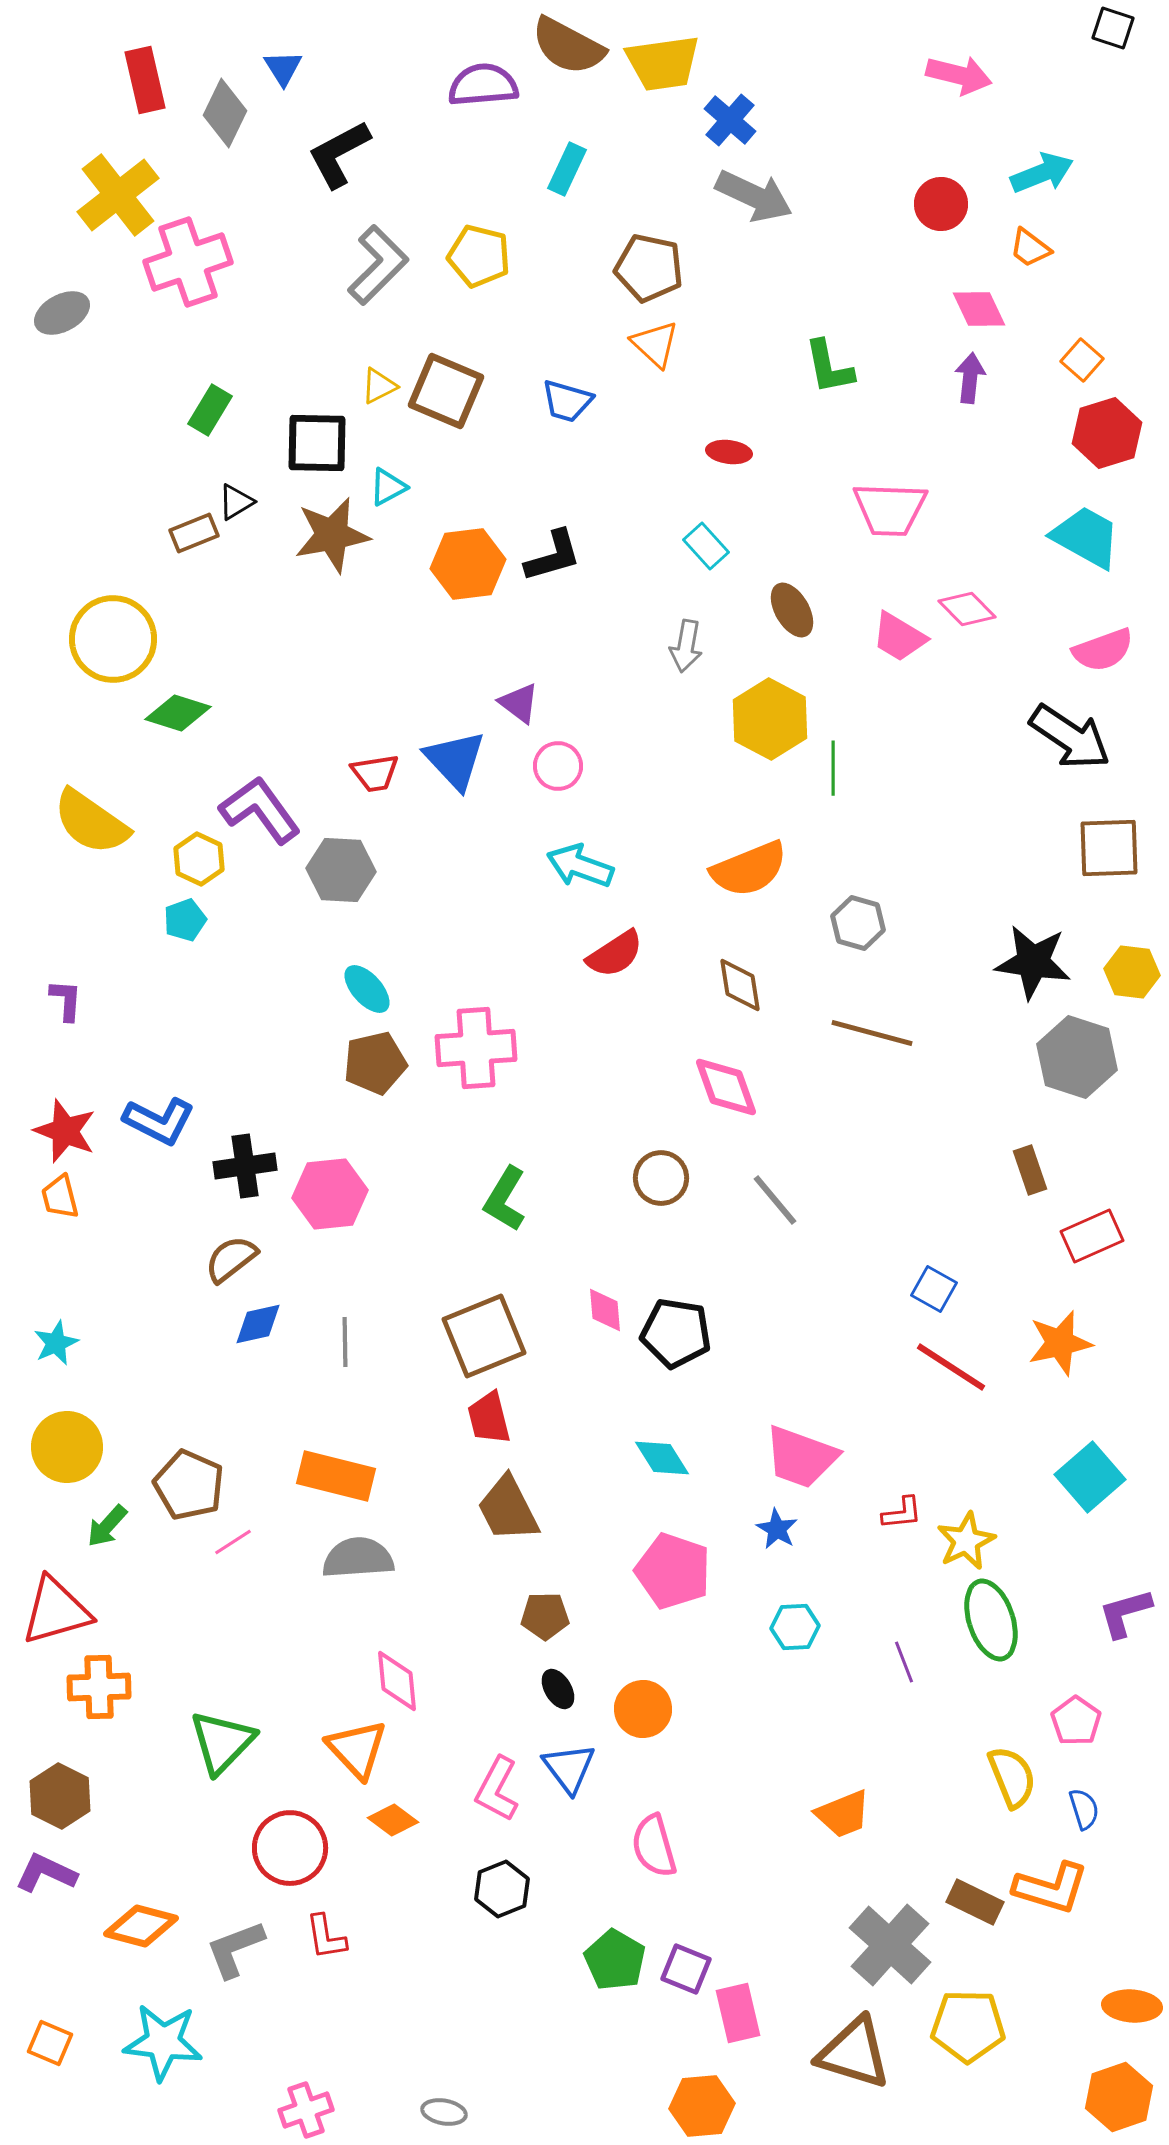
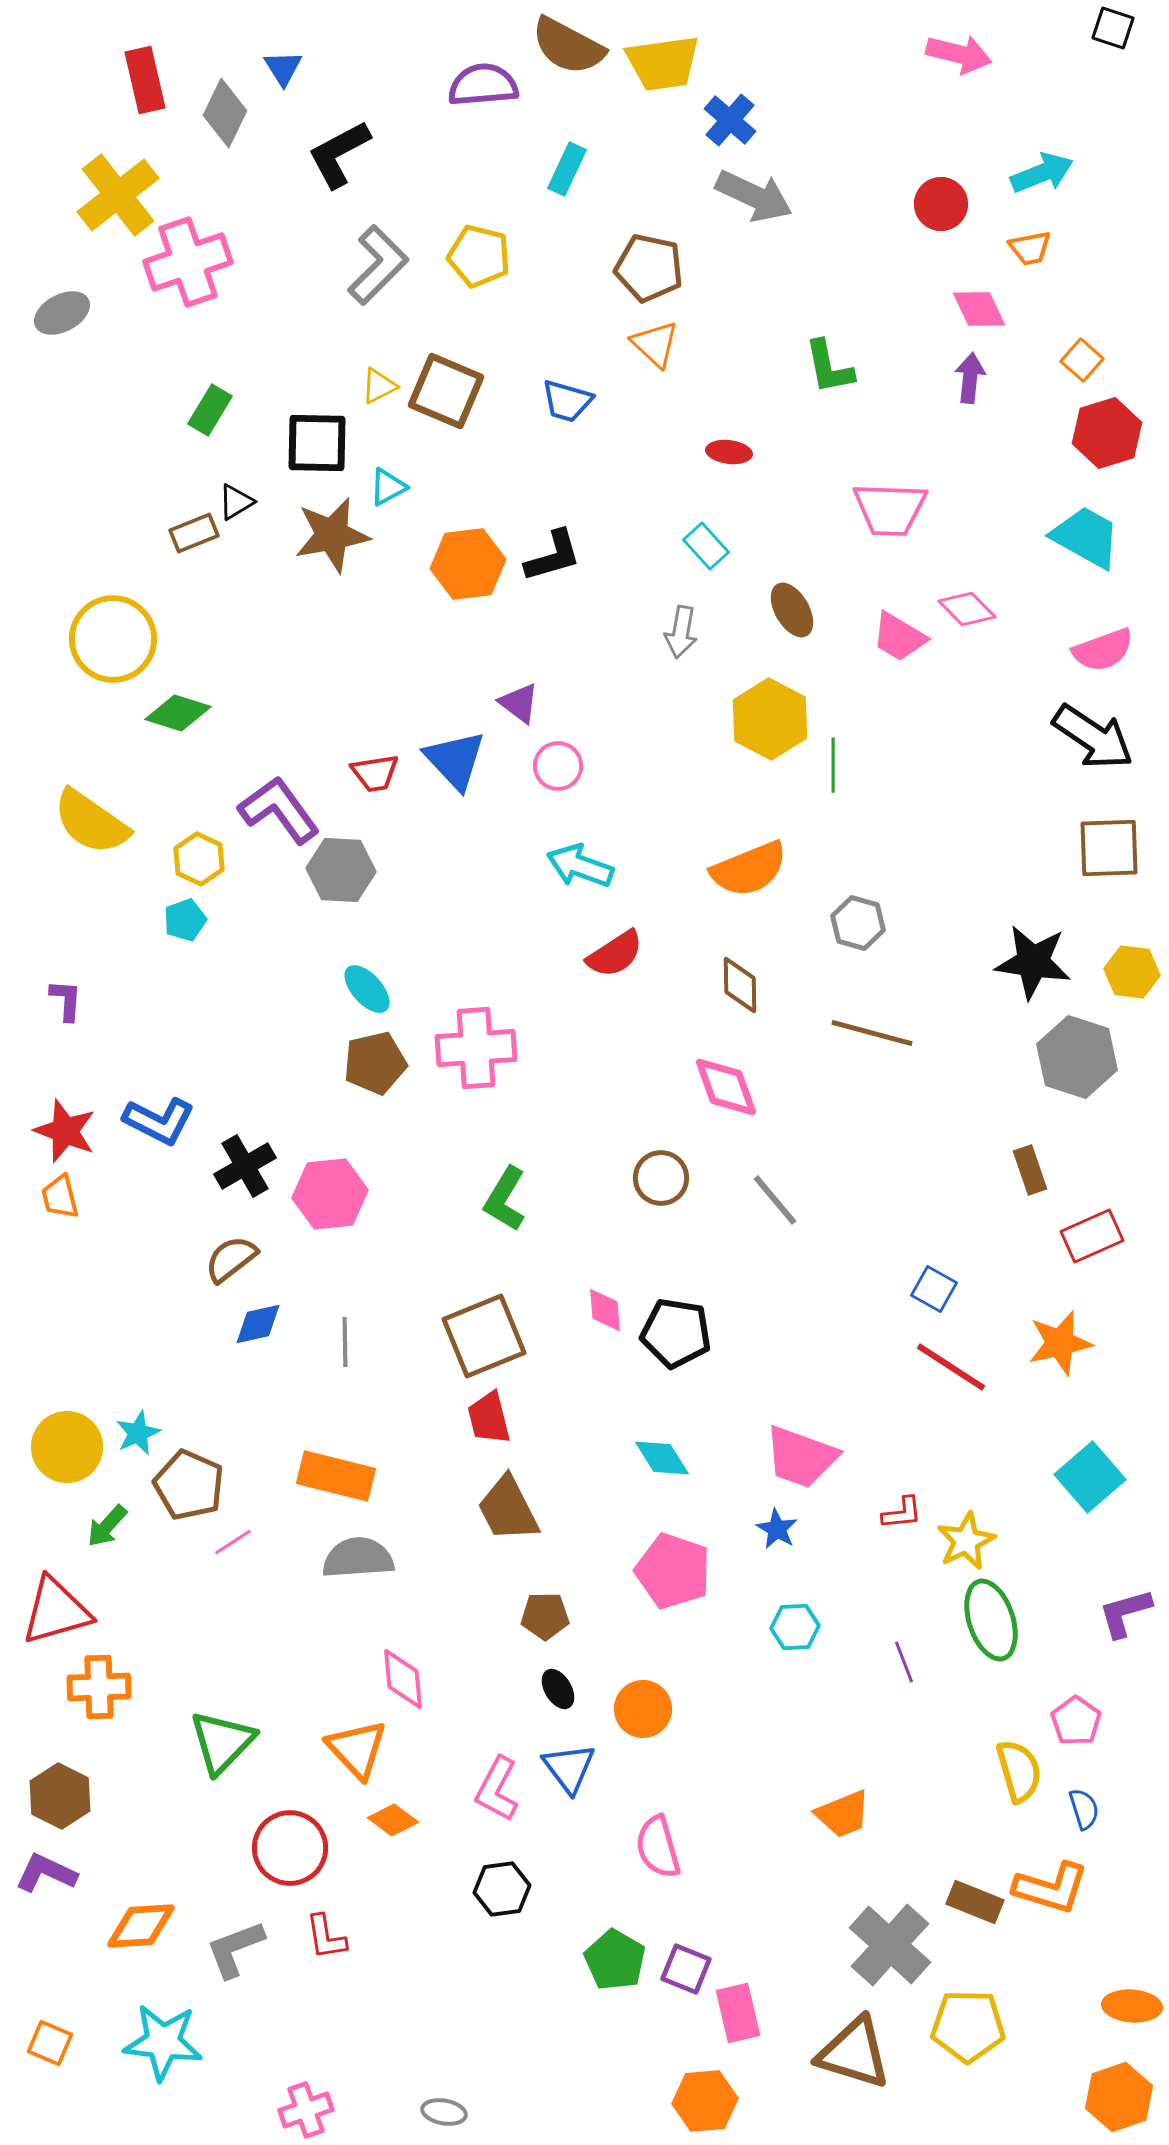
pink arrow at (959, 75): moved 21 px up
orange trapezoid at (1030, 248): rotated 48 degrees counterclockwise
gray arrow at (686, 646): moved 5 px left, 14 px up
black arrow at (1070, 737): moved 23 px right
green line at (833, 768): moved 3 px up
purple L-shape at (260, 810): moved 19 px right
brown diamond at (740, 985): rotated 8 degrees clockwise
black cross at (245, 1166): rotated 22 degrees counterclockwise
cyan star at (56, 1343): moved 82 px right, 90 px down
pink diamond at (397, 1681): moved 6 px right, 2 px up
yellow semicircle at (1012, 1777): moved 7 px right, 6 px up; rotated 6 degrees clockwise
pink semicircle at (654, 1846): moved 4 px right, 1 px down
black hexagon at (502, 1889): rotated 14 degrees clockwise
brown rectangle at (975, 1902): rotated 4 degrees counterclockwise
orange diamond at (141, 1926): rotated 18 degrees counterclockwise
orange hexagon at (702, 2106): moved 3 px right, 5 px up
